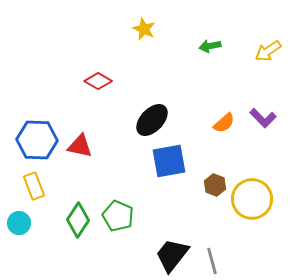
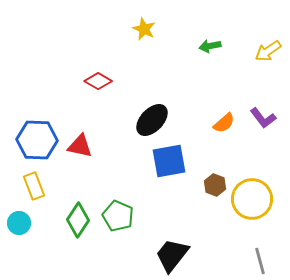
purple L-shape: rotated 8 degrees clockwise
gray line: moved 48 px right
